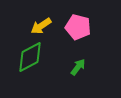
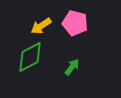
pink pentagon: moved 3 px left, 4 px up
green arrow: moved 6 px left
